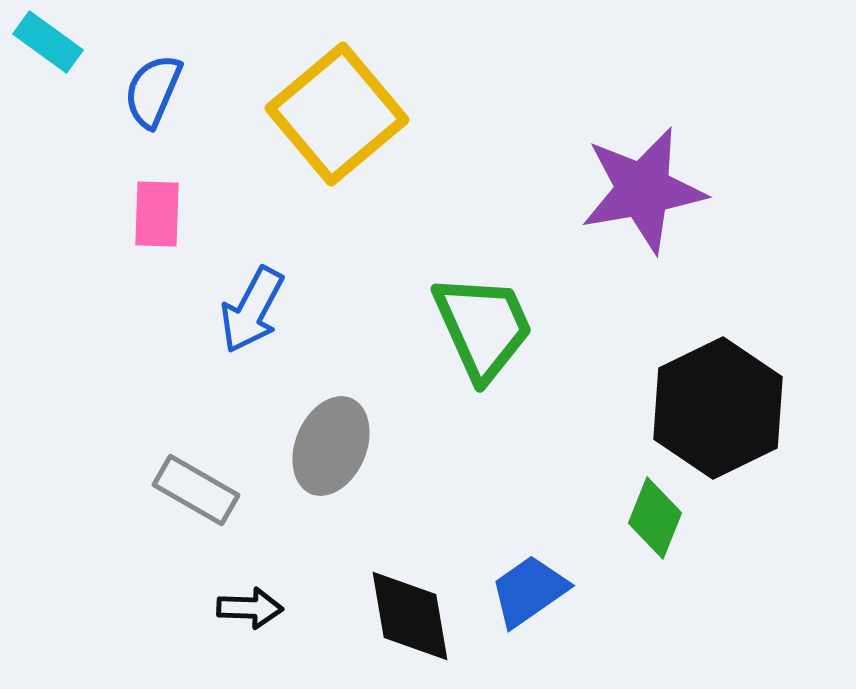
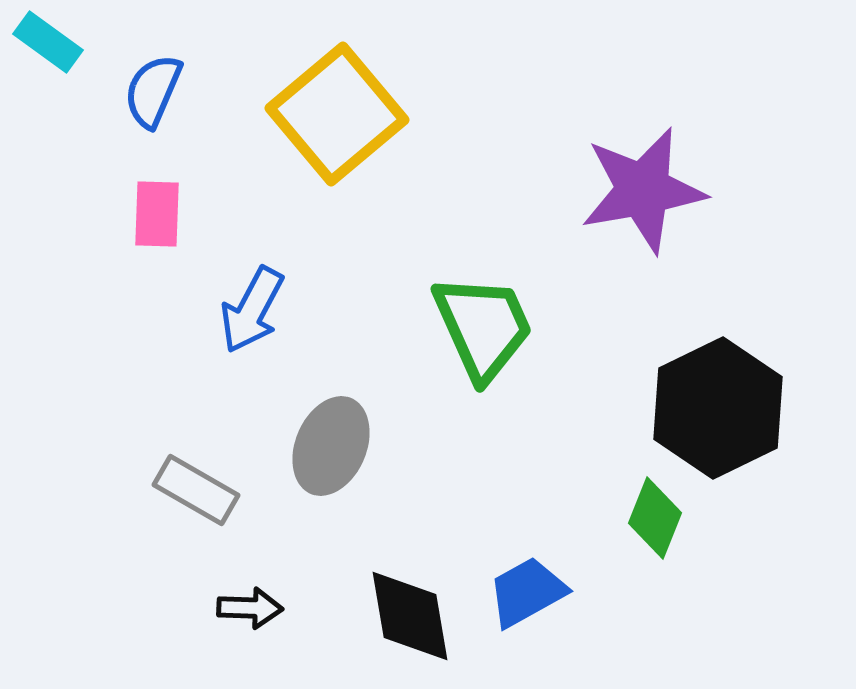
blue trapezoid: moved 2 px left, 1 px down; rotated 6 degrees clockwise
